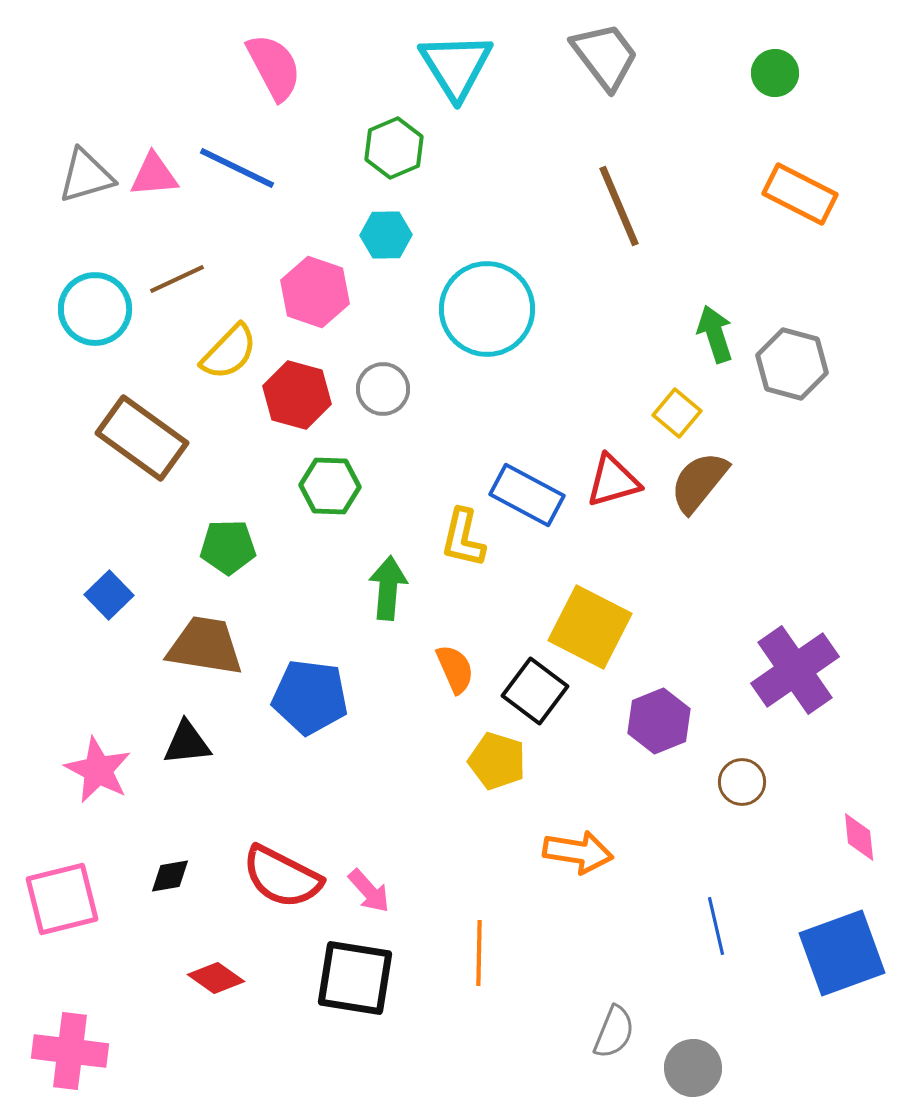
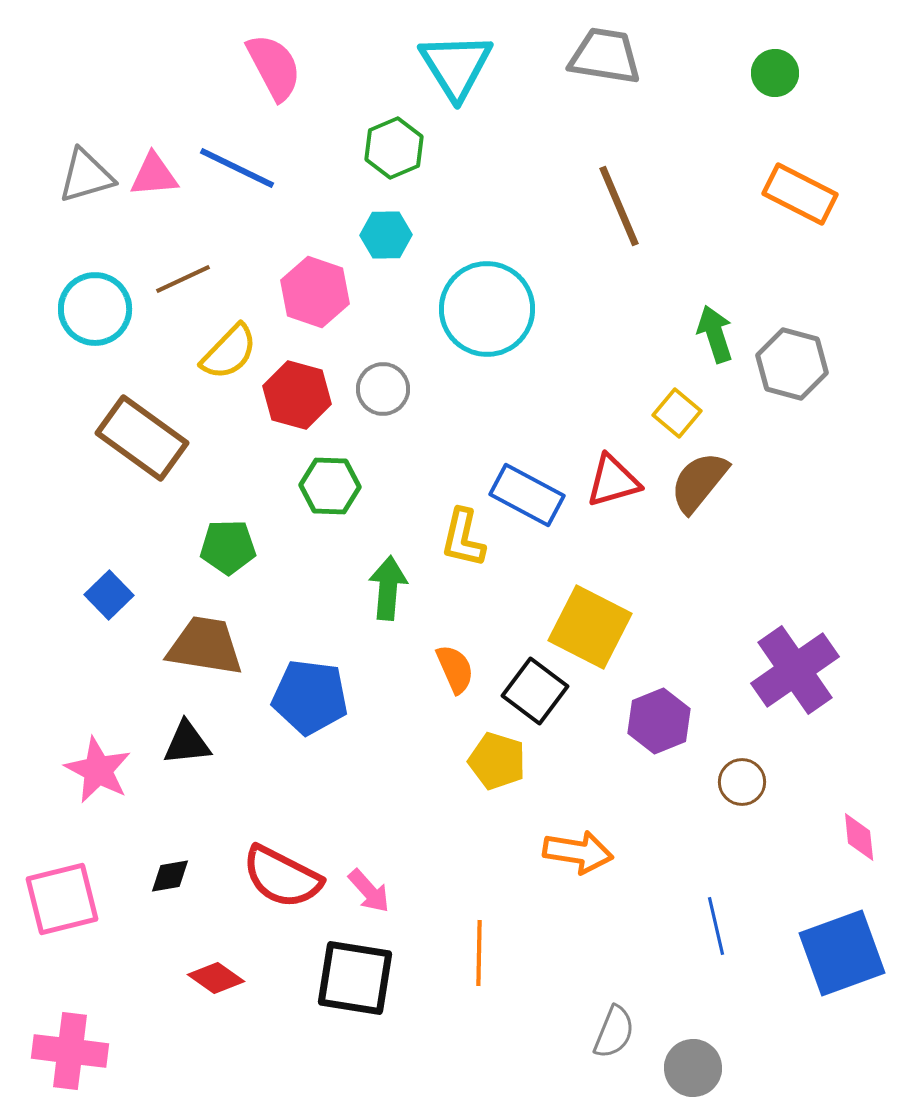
gray trapezoid at (605, 56): rotated 44 degrees counterclockwise
brown line at (177, 279): moved 6 px right
